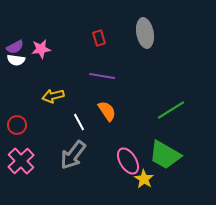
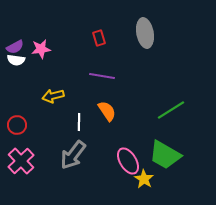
white line: rotated 30 degrees clockwise
